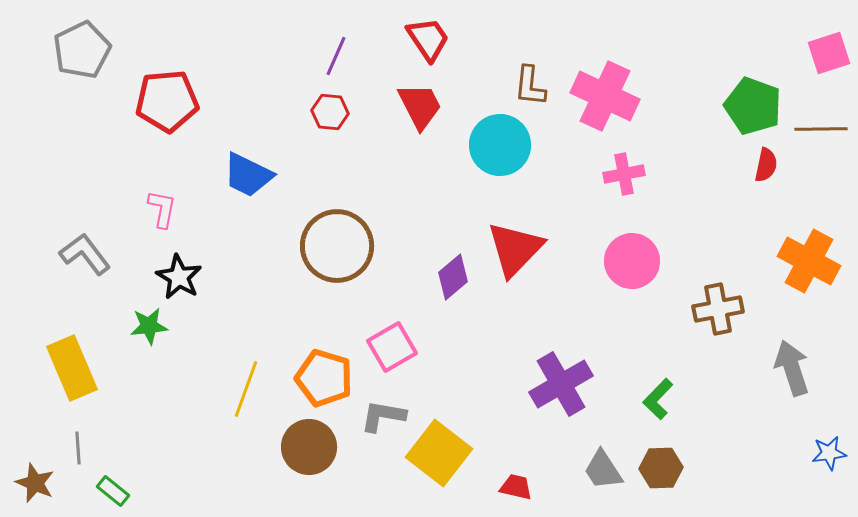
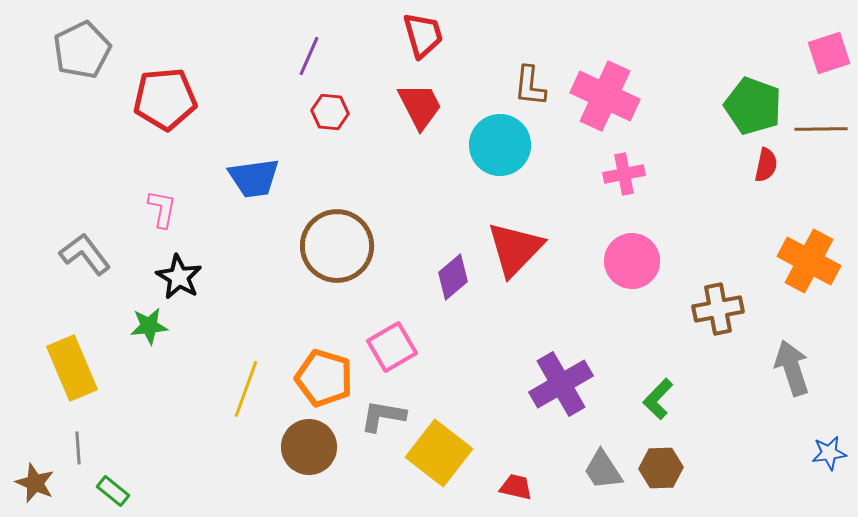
red trapezoid at (428, 39): moved 5 px left, 4 px up; rotated 18 degrees clockwise
purple line at (336, 56): moved 27 px left
red pentagon at (167, 101): moved 2 px left, 2 px up
blue trapezoid at (248, 175): moved 6 px right, 3 px down; rotated 34 degrees counterclockwise
